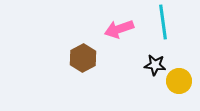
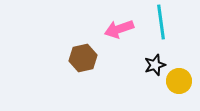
cyan line: moved 2 px left
brown hexagon: rotated 16 degrees clockwise
black star: rotated 25 degrees counterclockwise
